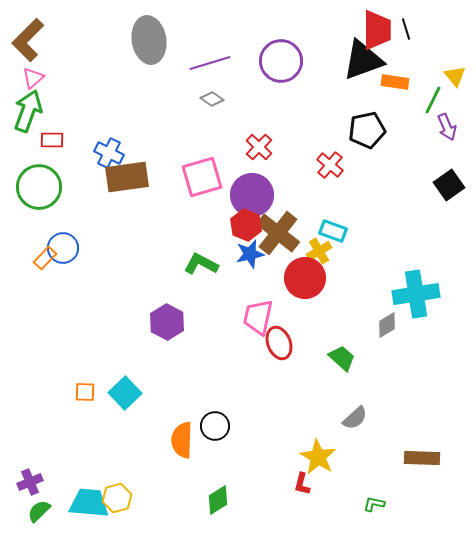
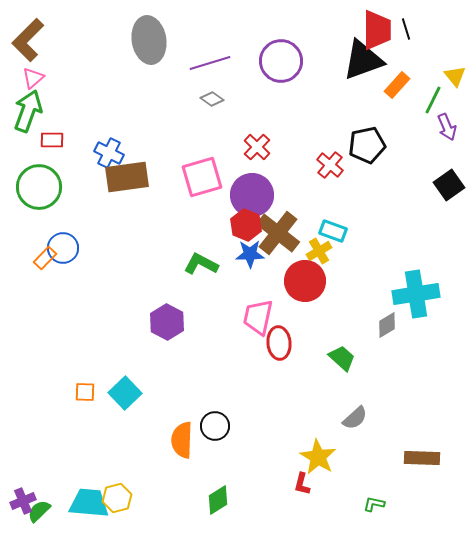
orange rectangle at (395, 82): moved 2 px right, 3 px down; rotated 56 degrees counterclockwise
black pentagon at (367, 130): moved 15 px down
red cross at (259, 147): moved 2 px left
blue star at (250, 254): rotated 12 degrees clockwise
red circle at (305, 278): moved 3 px down
red ellipse at (279, 343): rotated 16 degrees clockwise
purple cross at (30, 482): moved 7 px left, 19 px down
